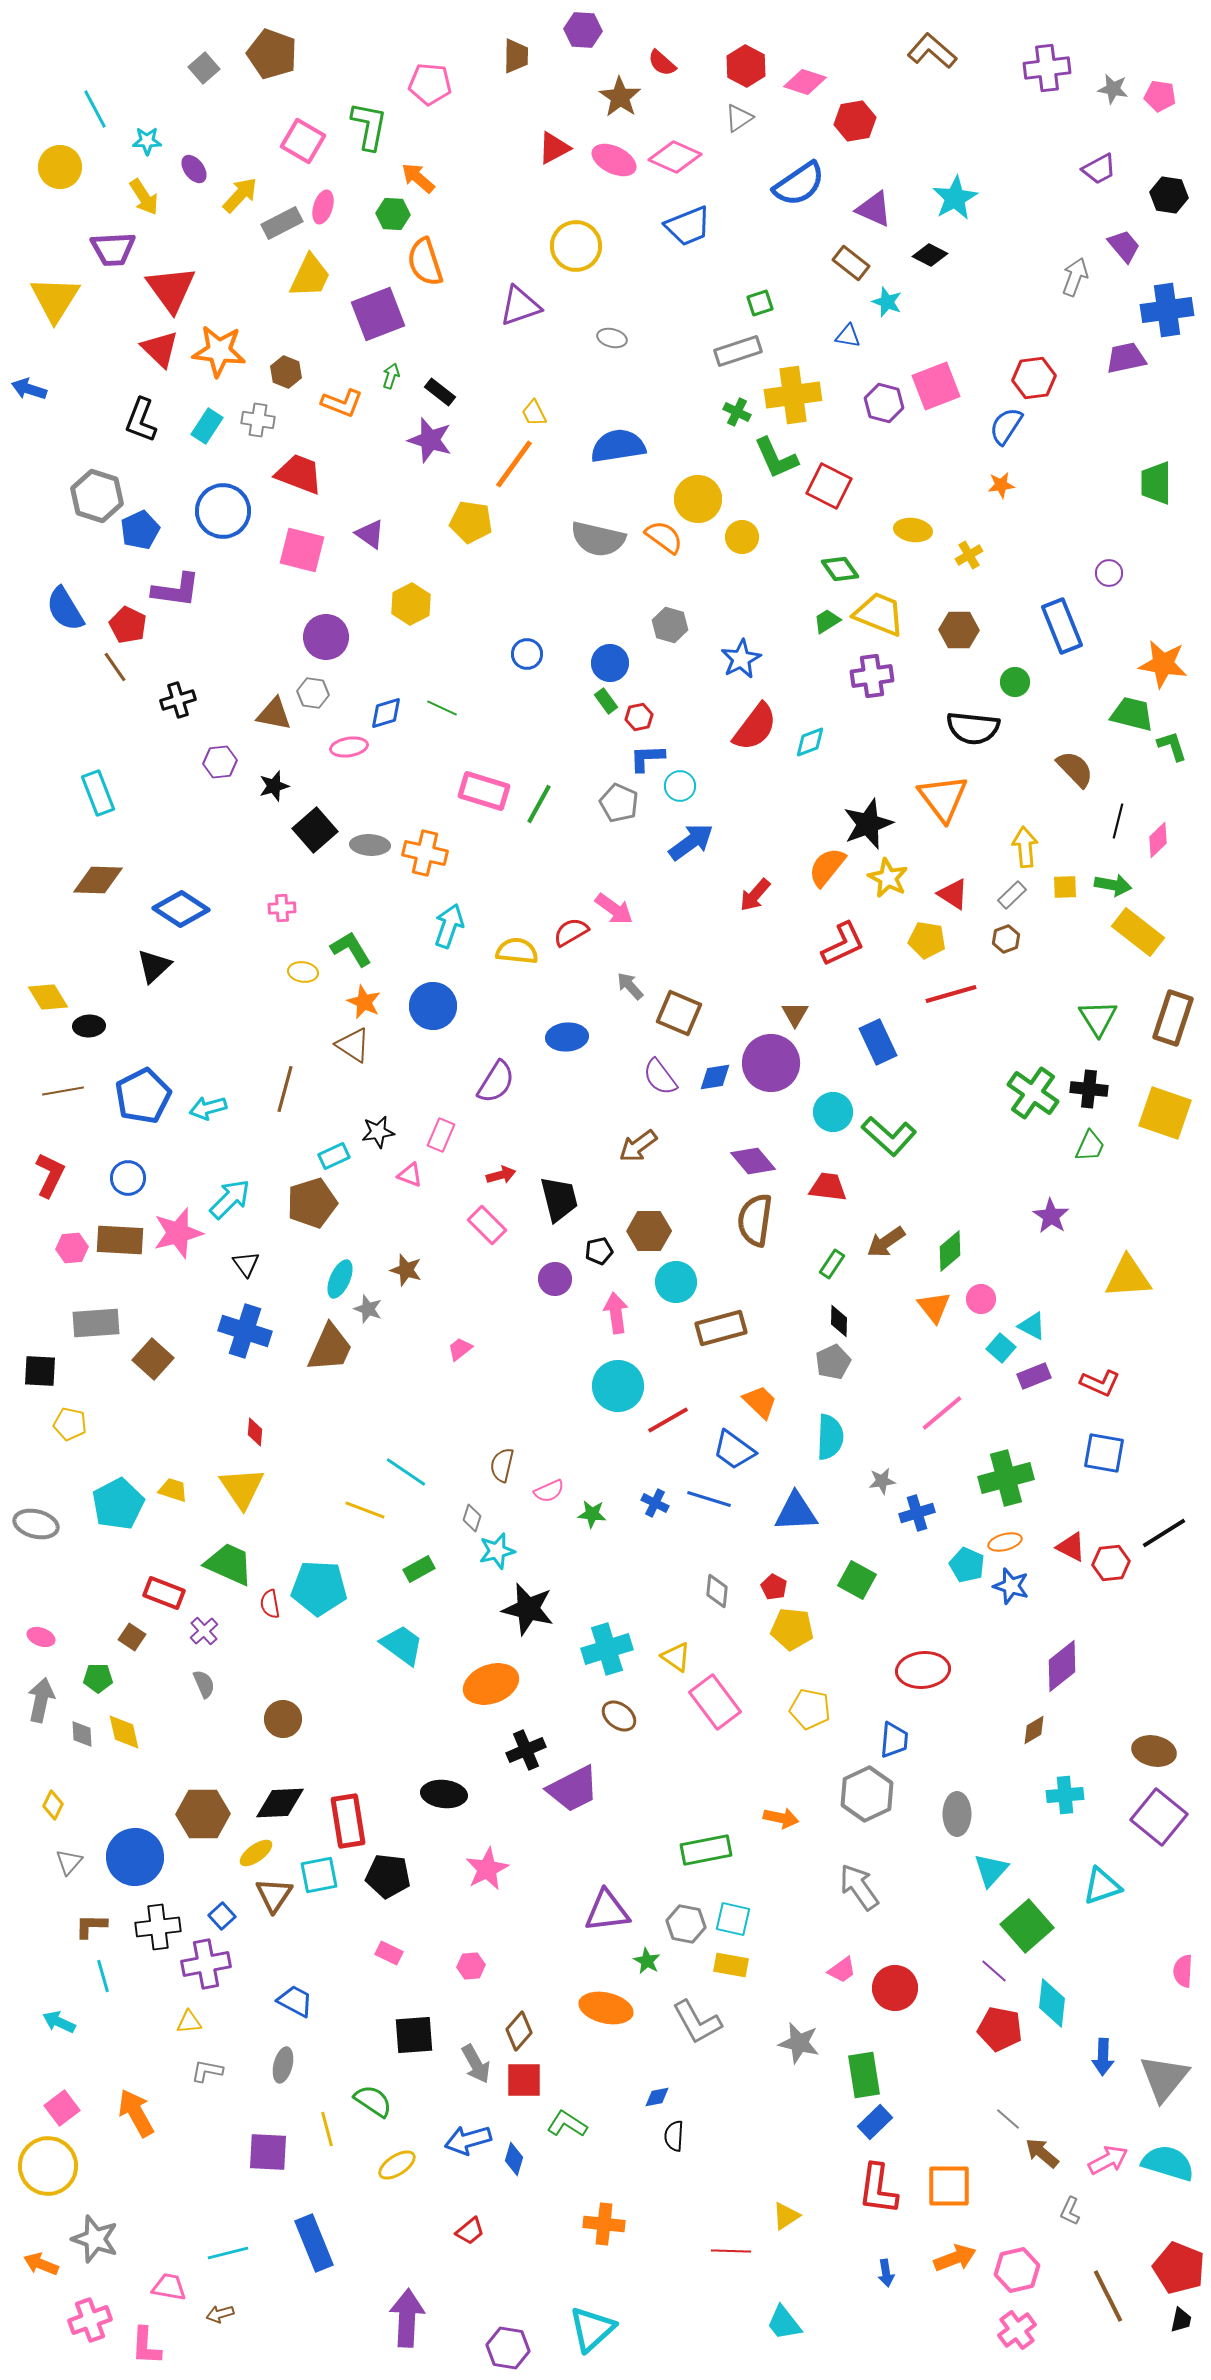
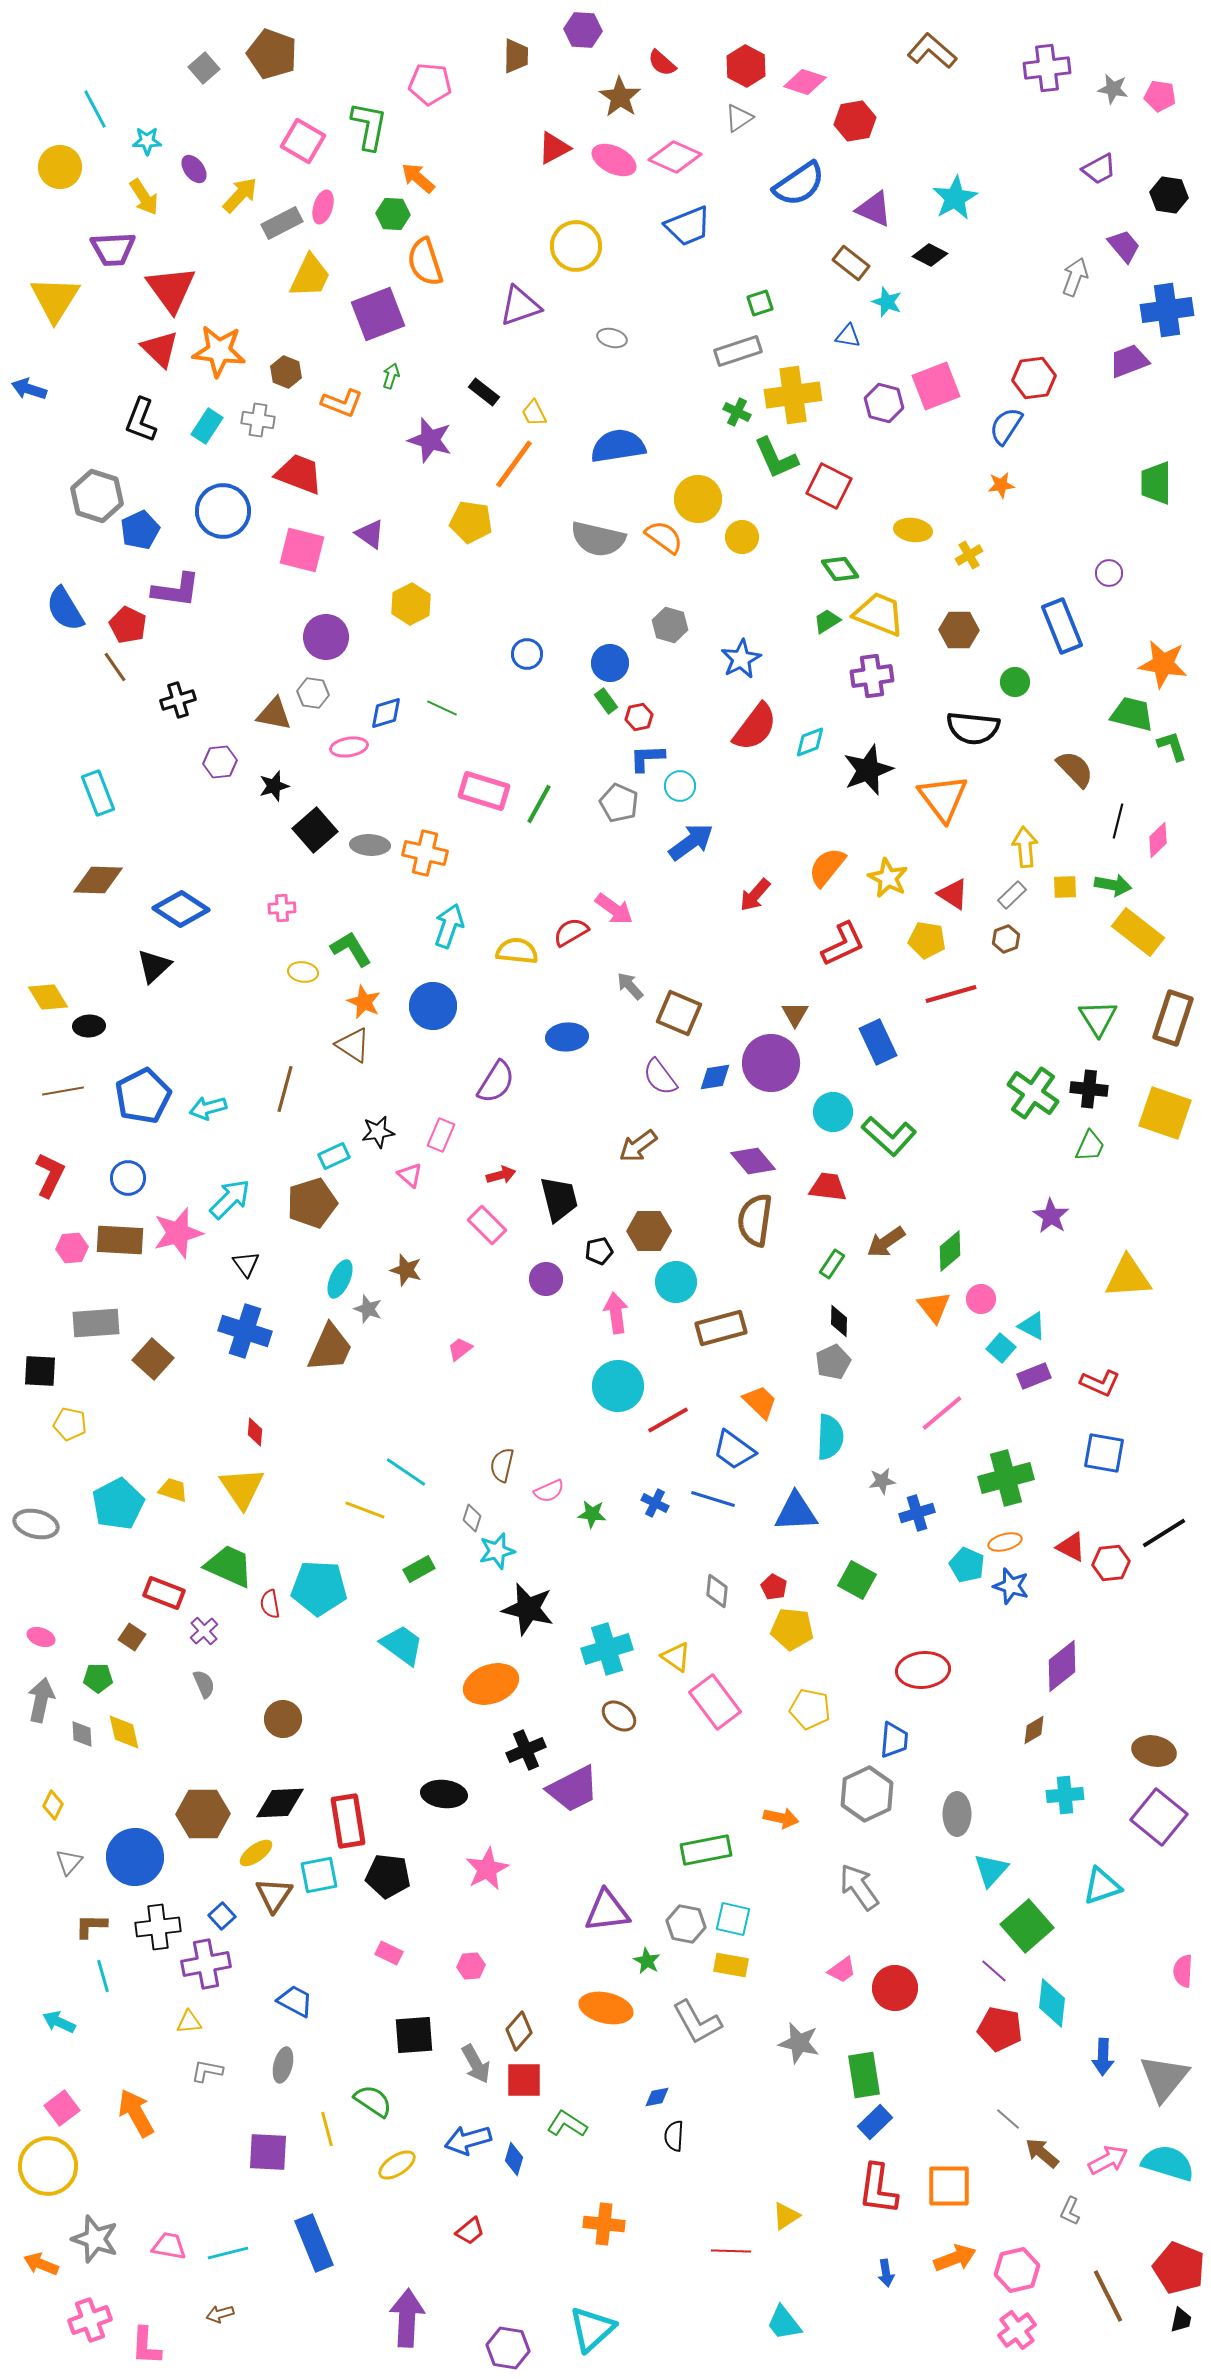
purple trapezoid at (1126, 358): moved 3 px right, 3 px down; rotated 9 degrees counterclockwise
black rectangle at (440, 392): moved 44 px right
black star at (868, 824): moved 54 px up
pink triangle at (410, 1175): rotated 20 degrees clockwise
purple circle at (555, 1279): moved 9 px left
blue line at (709, 1499): moved 4 px right
green trapezoid at (229, 1564): moved 2 px down
pink trapezoid at (169, 2287): moved 41 px up
